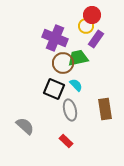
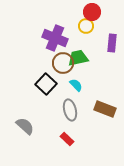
red circle: moved 3 px up
purple rectangle: moved 16 px right, 4 px down; rotated 30 degrees counterclockwise
black square: moved 8 px left, 5 px up; rotated 20 degrees clockwise
brown rectangle: rotated 60 degrees counterclockwise
red rectangle: moved 1 px right, 2 px up
